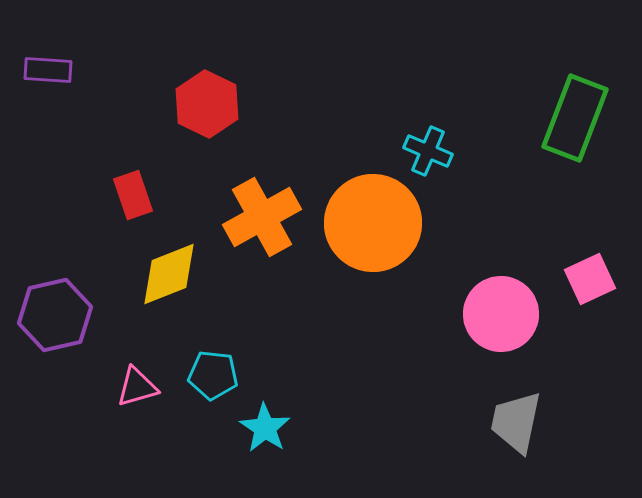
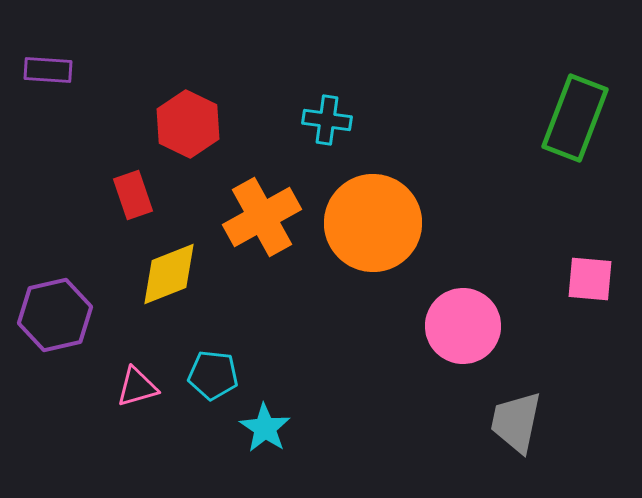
red hexagon: moved 19 px left, 20 px down
cyan cross: moved 101 px left, 31 px up; rotated 15 degrees counterclockwise
pink square: rotated 30 degrees clockwise
pink circle: moved 38 px left, 12 px down
